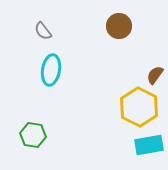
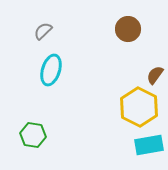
brown circle: moved 9 px right, 3 px down
gray semicircle: rotated 84 degrees clockwise
cyan ellipse: rotated 8 degrees clockwise
